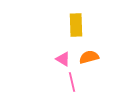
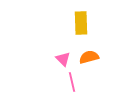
yellow rectangle: moved 5 px right, 2 px up
pink triangle: rotated 14 degrees clockwise
